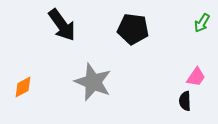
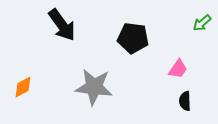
green arrow: rotated 18 degrees clockwise
black pentagon: moved 9 px down
pink trapezoid: moved 18 px left, 8 px up
gray star: moved 1 px right, 5 px down; rotated 15 degrees counterclockwise
